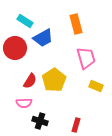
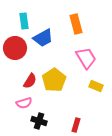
cyan rectangle: moved 1 px left; rotated 49 degrees clockwise
pink trapezoid: rotated 15 degrees counterclockwise
pink semicircle: rotated 14 degrees counterclockwise
black cross: moved 1 px left
